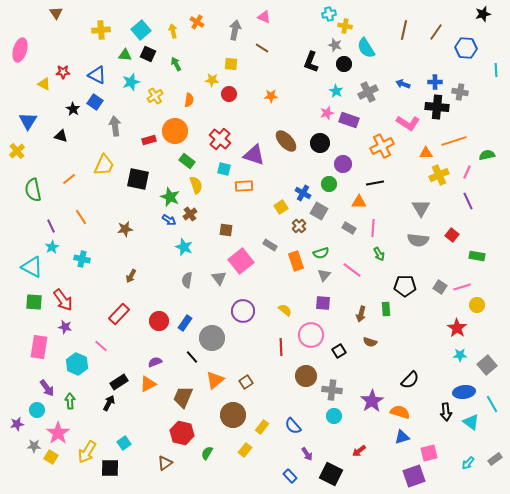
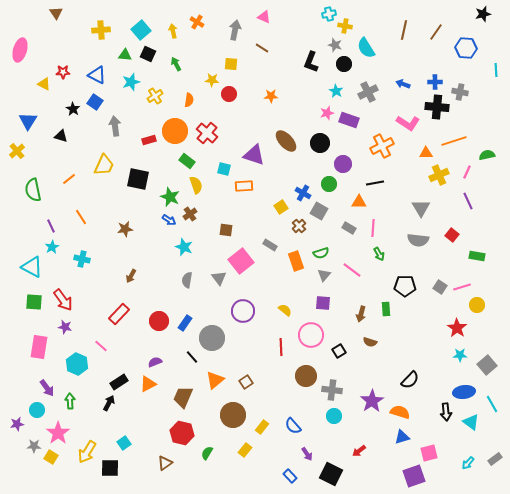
red cross at (220, 139): moved 13 px left, 6 px up
